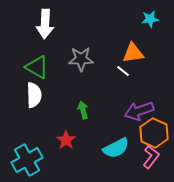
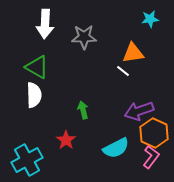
gray star: moved 3 px right, 22 px up
